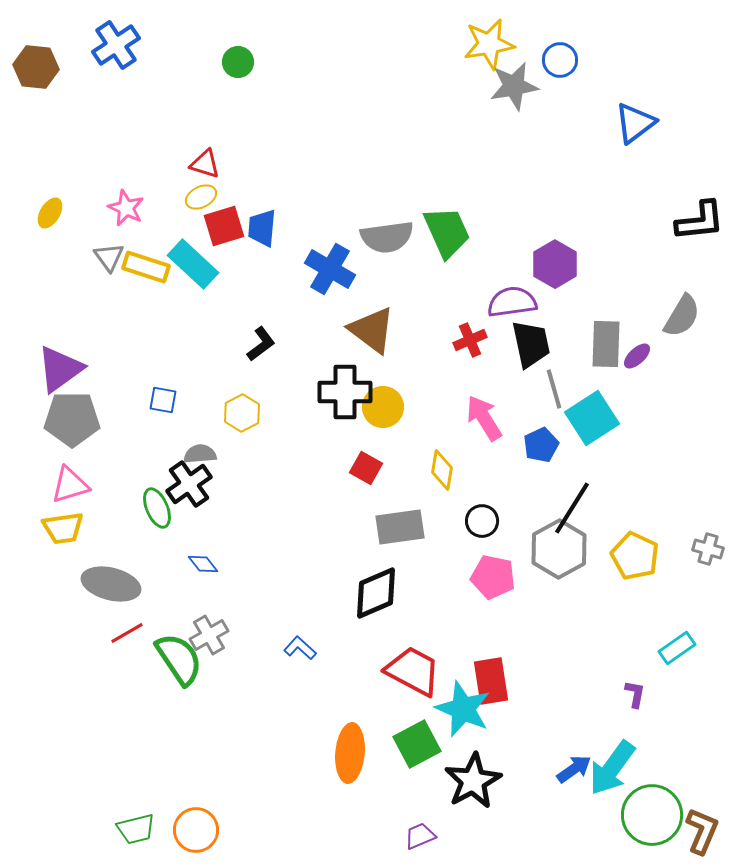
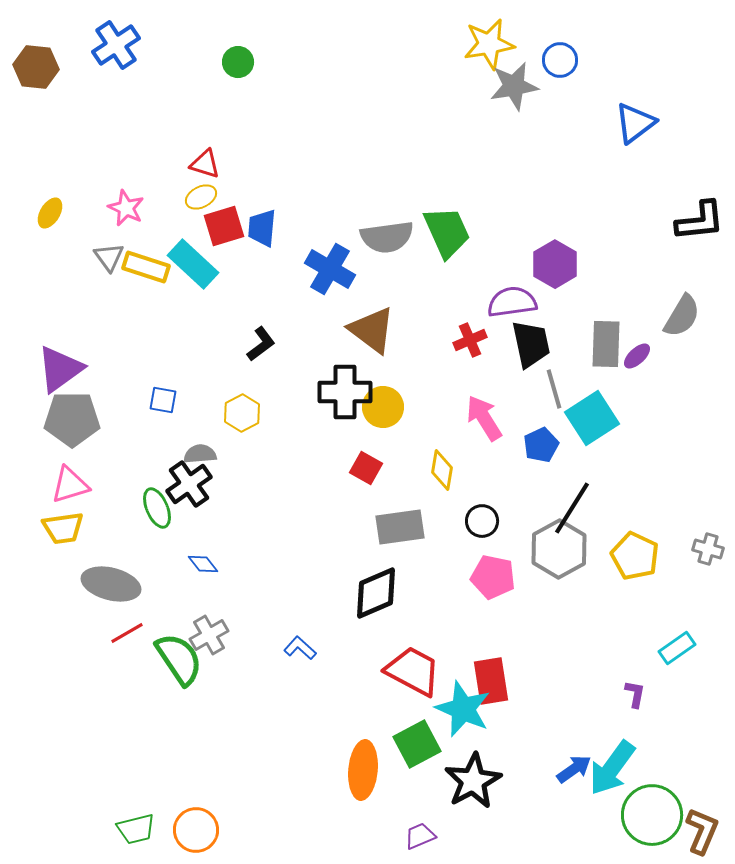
orange ellipse at (350, 753): moved 13 px right, 17 px down
